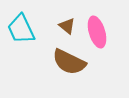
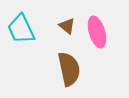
brown semicircle: moved 7 px down; rotated 128 degrees counterclockwise
